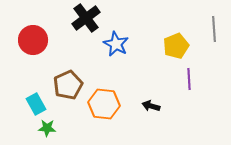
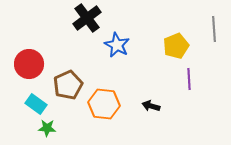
black cross: moved 1 px right
red circle: moved 4 px left, 24 px down
blue star: moved 1 px right, 1 px down
cyan rectangle: rotated 25 degrees counterclockwise
